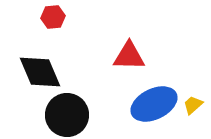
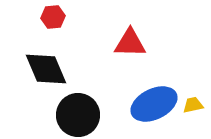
red triangle: moved 1 px right, 13 px up
black diamond: moved 6 px right, 3 px up
yellow trapezoid: rotated 30 degrees clockwise
black circle: moved 11 px right
